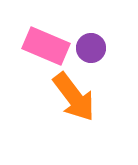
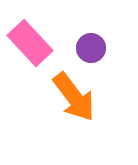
pink rectangle: moved 16 px left, 3 px up; rotated 24 degrees clockwise
